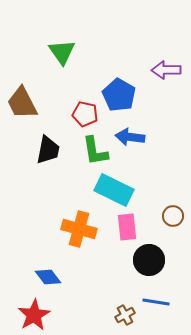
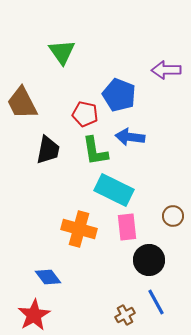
blue pentagon: rotated 8 degrees counterclockwise
blue line: rotated 52 degrees clockwise
